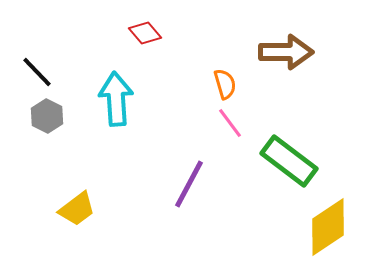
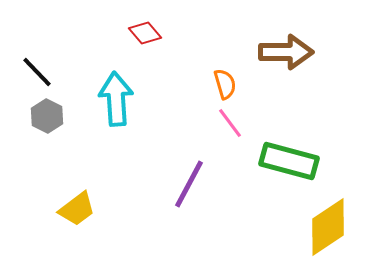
green rectangle: rotated 22 degrees counterclockwise
